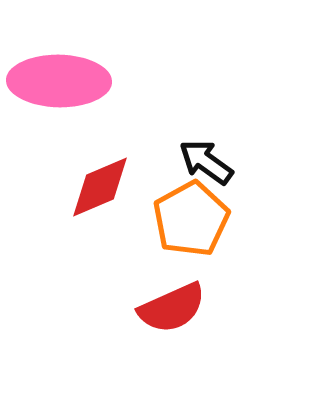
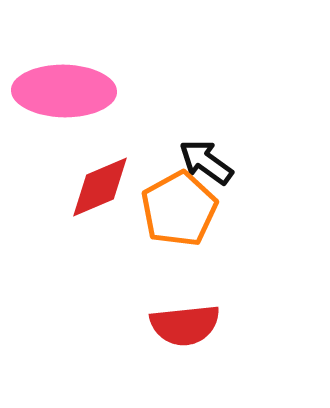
pink ellipse: moved 5 px right, 10 px down
orange pentagon: moved 12 px left, 10 px up
red semicircle: moved 13 px right, 17 px down; rotated 18 degrees clockwise
